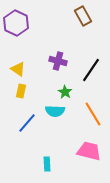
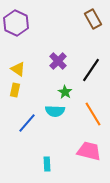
brown rectangle: moved 10 px right, 3 px down
purple cross: rotated 30 degrees clockwise
yellow rectangle: moved 6 px left, 1 px up
